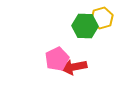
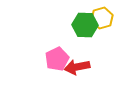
green hexagon: moved 1 px up
red arrow: moved 3 px right
